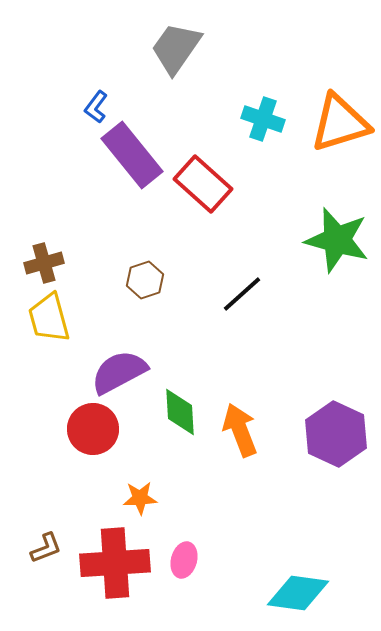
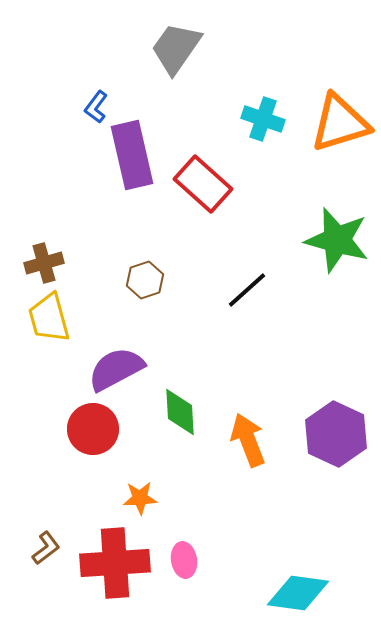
purple rectangle: rotated 26 degrees clockwise
black line: moved 5 px right, 4 px up
purple semicircle: moved 3 px left, 3 px up
orange arrow: moved 8 px right, 10 px down
brown L-shape: rotated 16 degrees counterclockwise
pink ellipse: rotated 24 degrees counterclockwise
